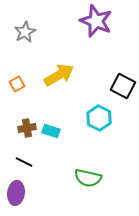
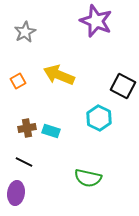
yellow arrow: rotated 128 degrees counterclockwise
orange square: moved 1 px right, 3 px up
